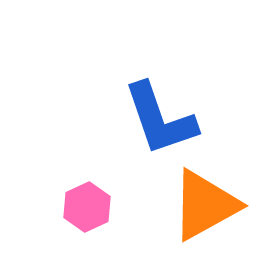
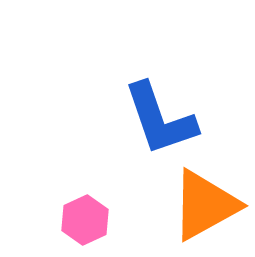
pink hexagon: moved 2 px left, 13 px down
